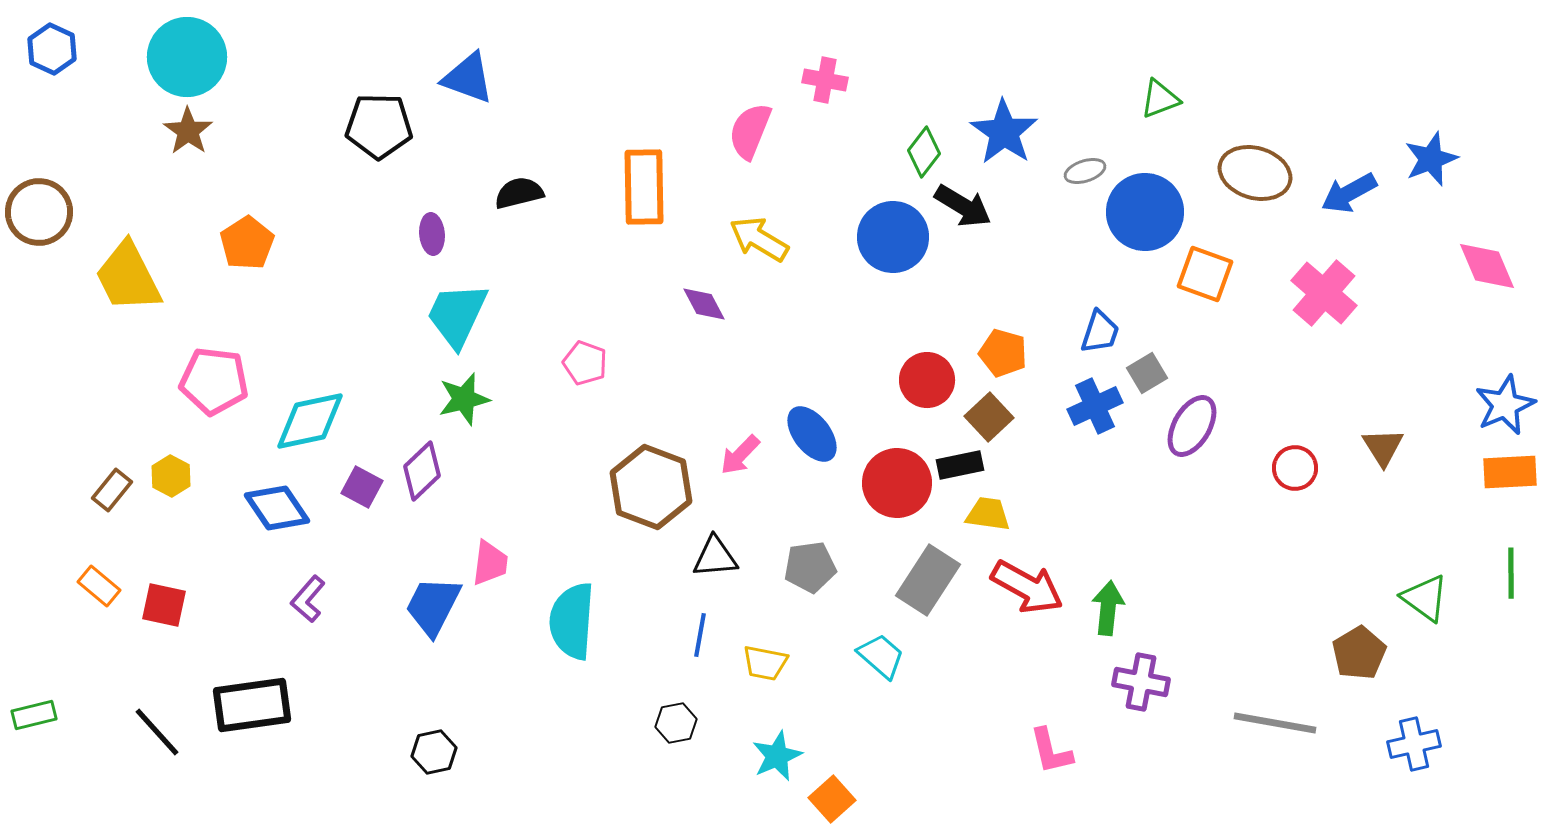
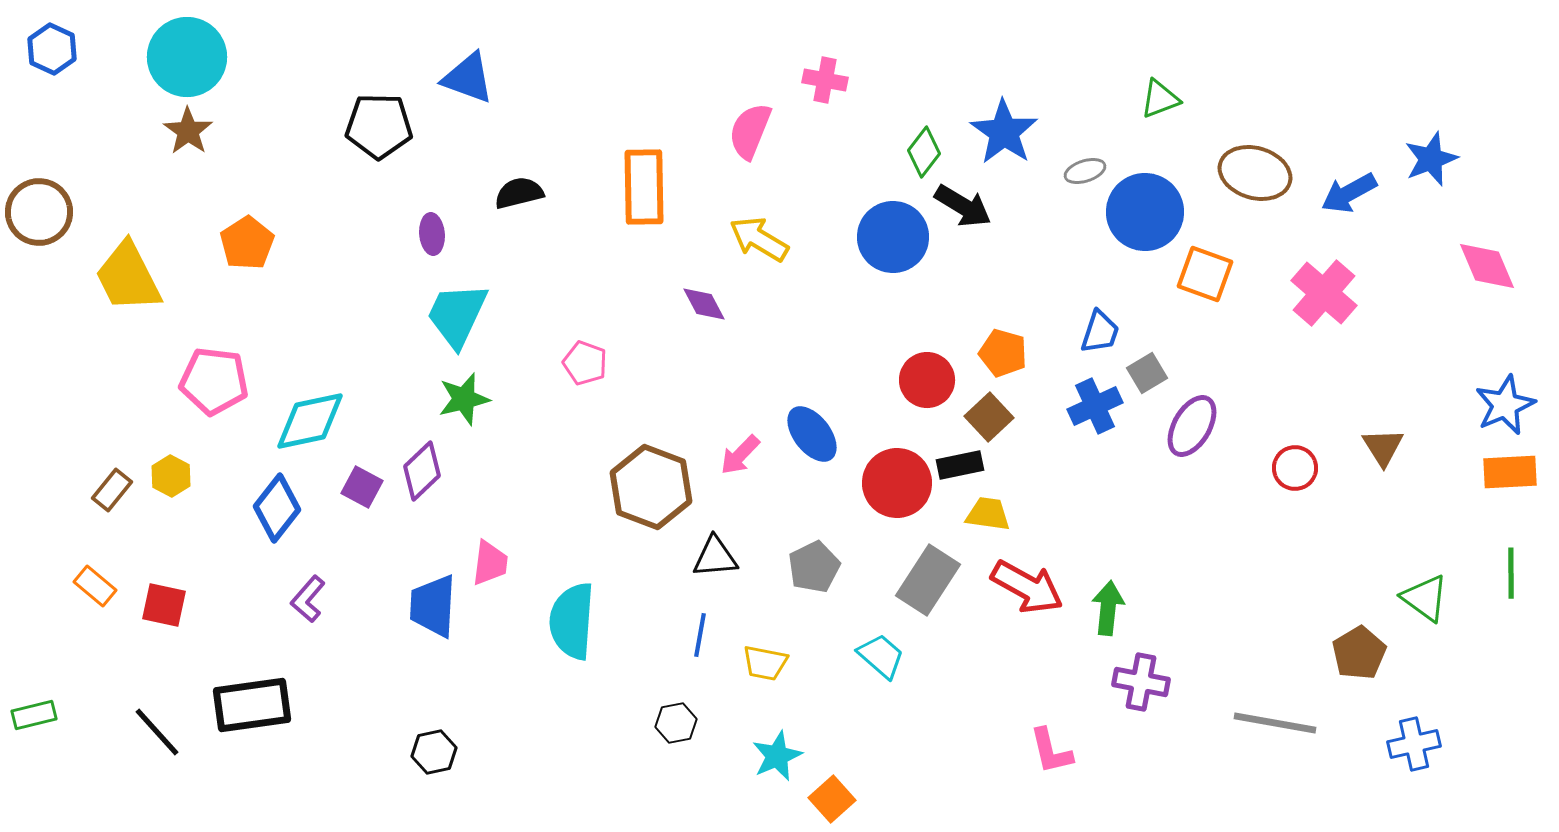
blue diamond at (277, 508): rotated 72 degrees clockwise
gray pentagon at (810, 567): moved 4 px right; rotated 18 degrees counterclockwise
orange rectangle at (99, 586): moved 4 px left
blue trapezoid at (433, 606): rotated 24 degrees counterclockwise
